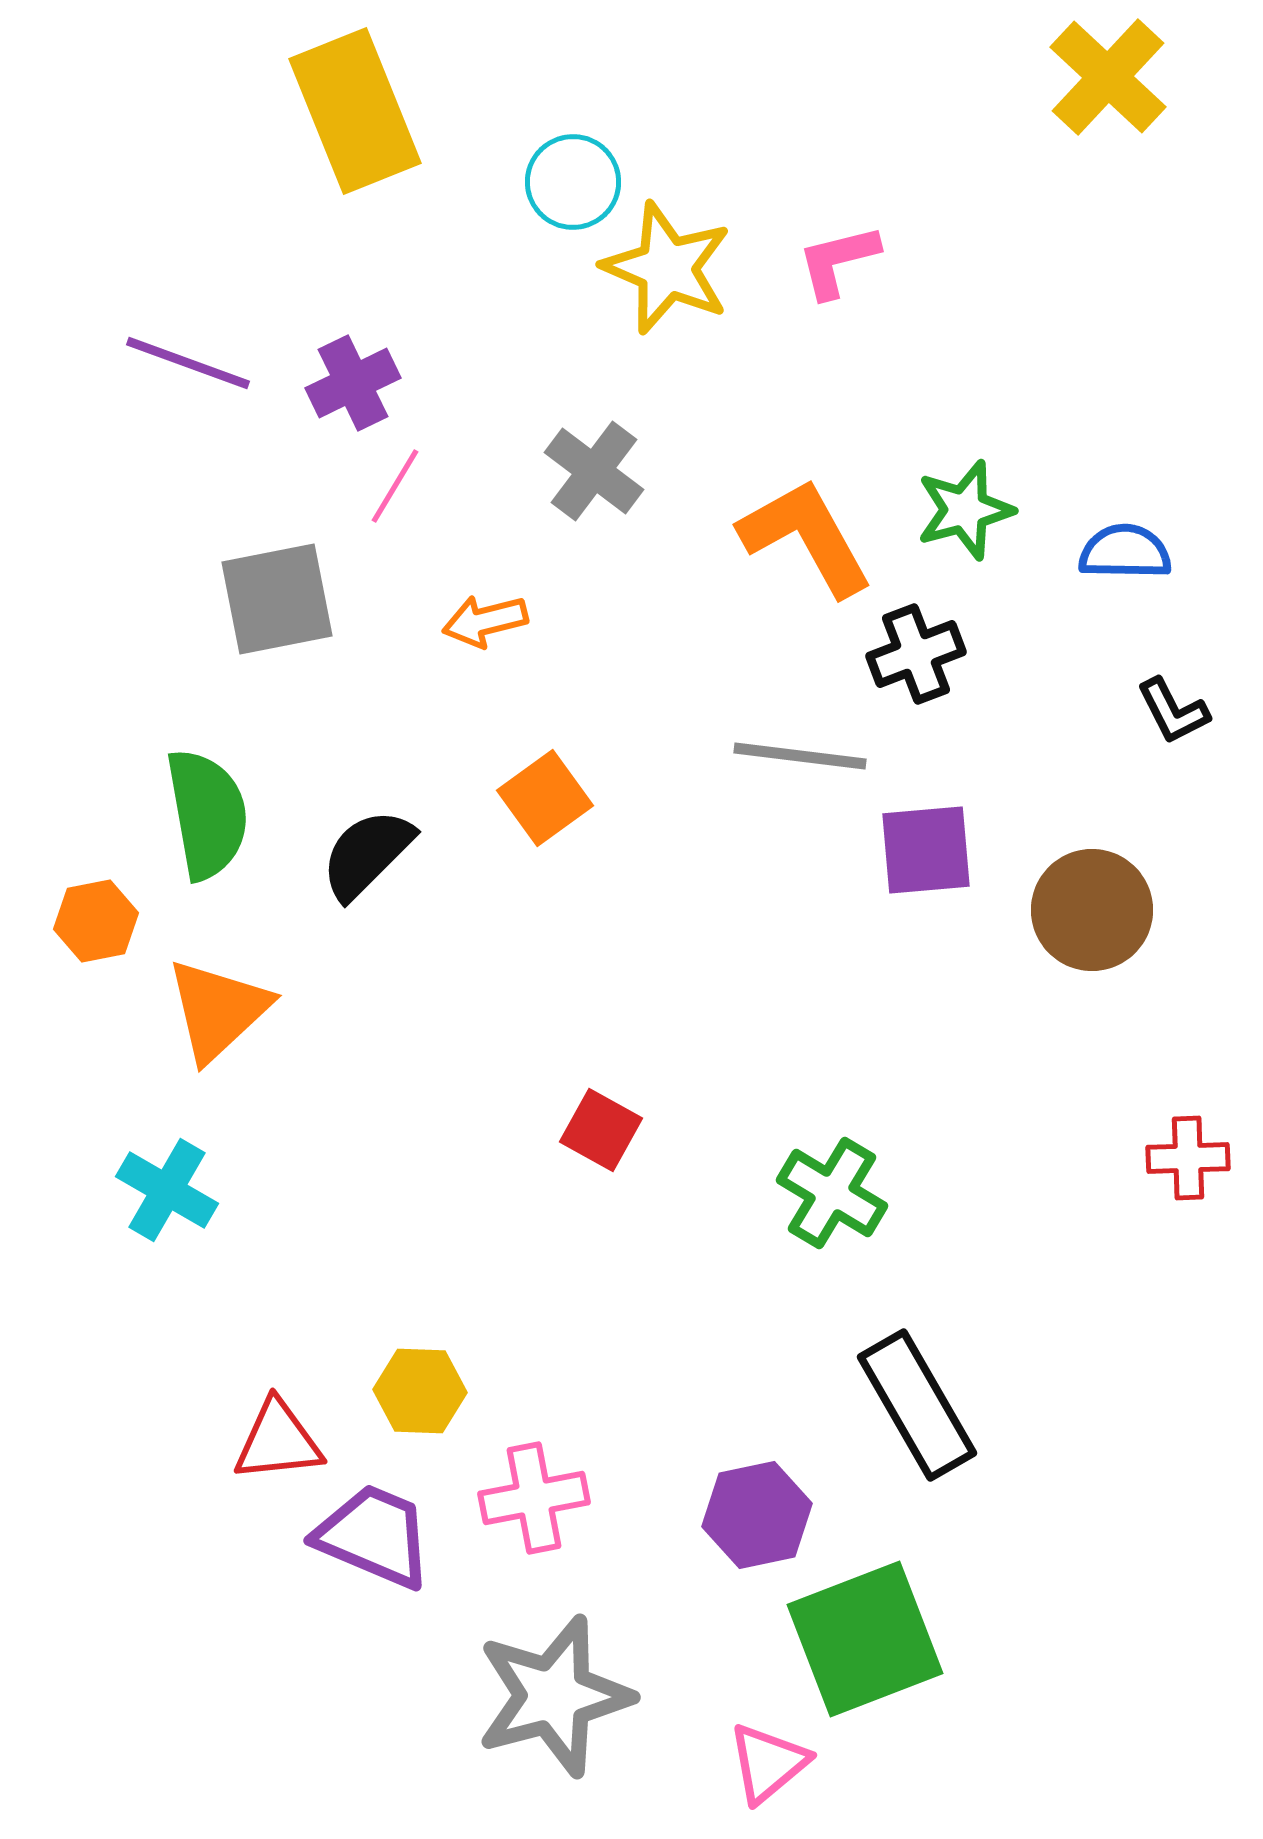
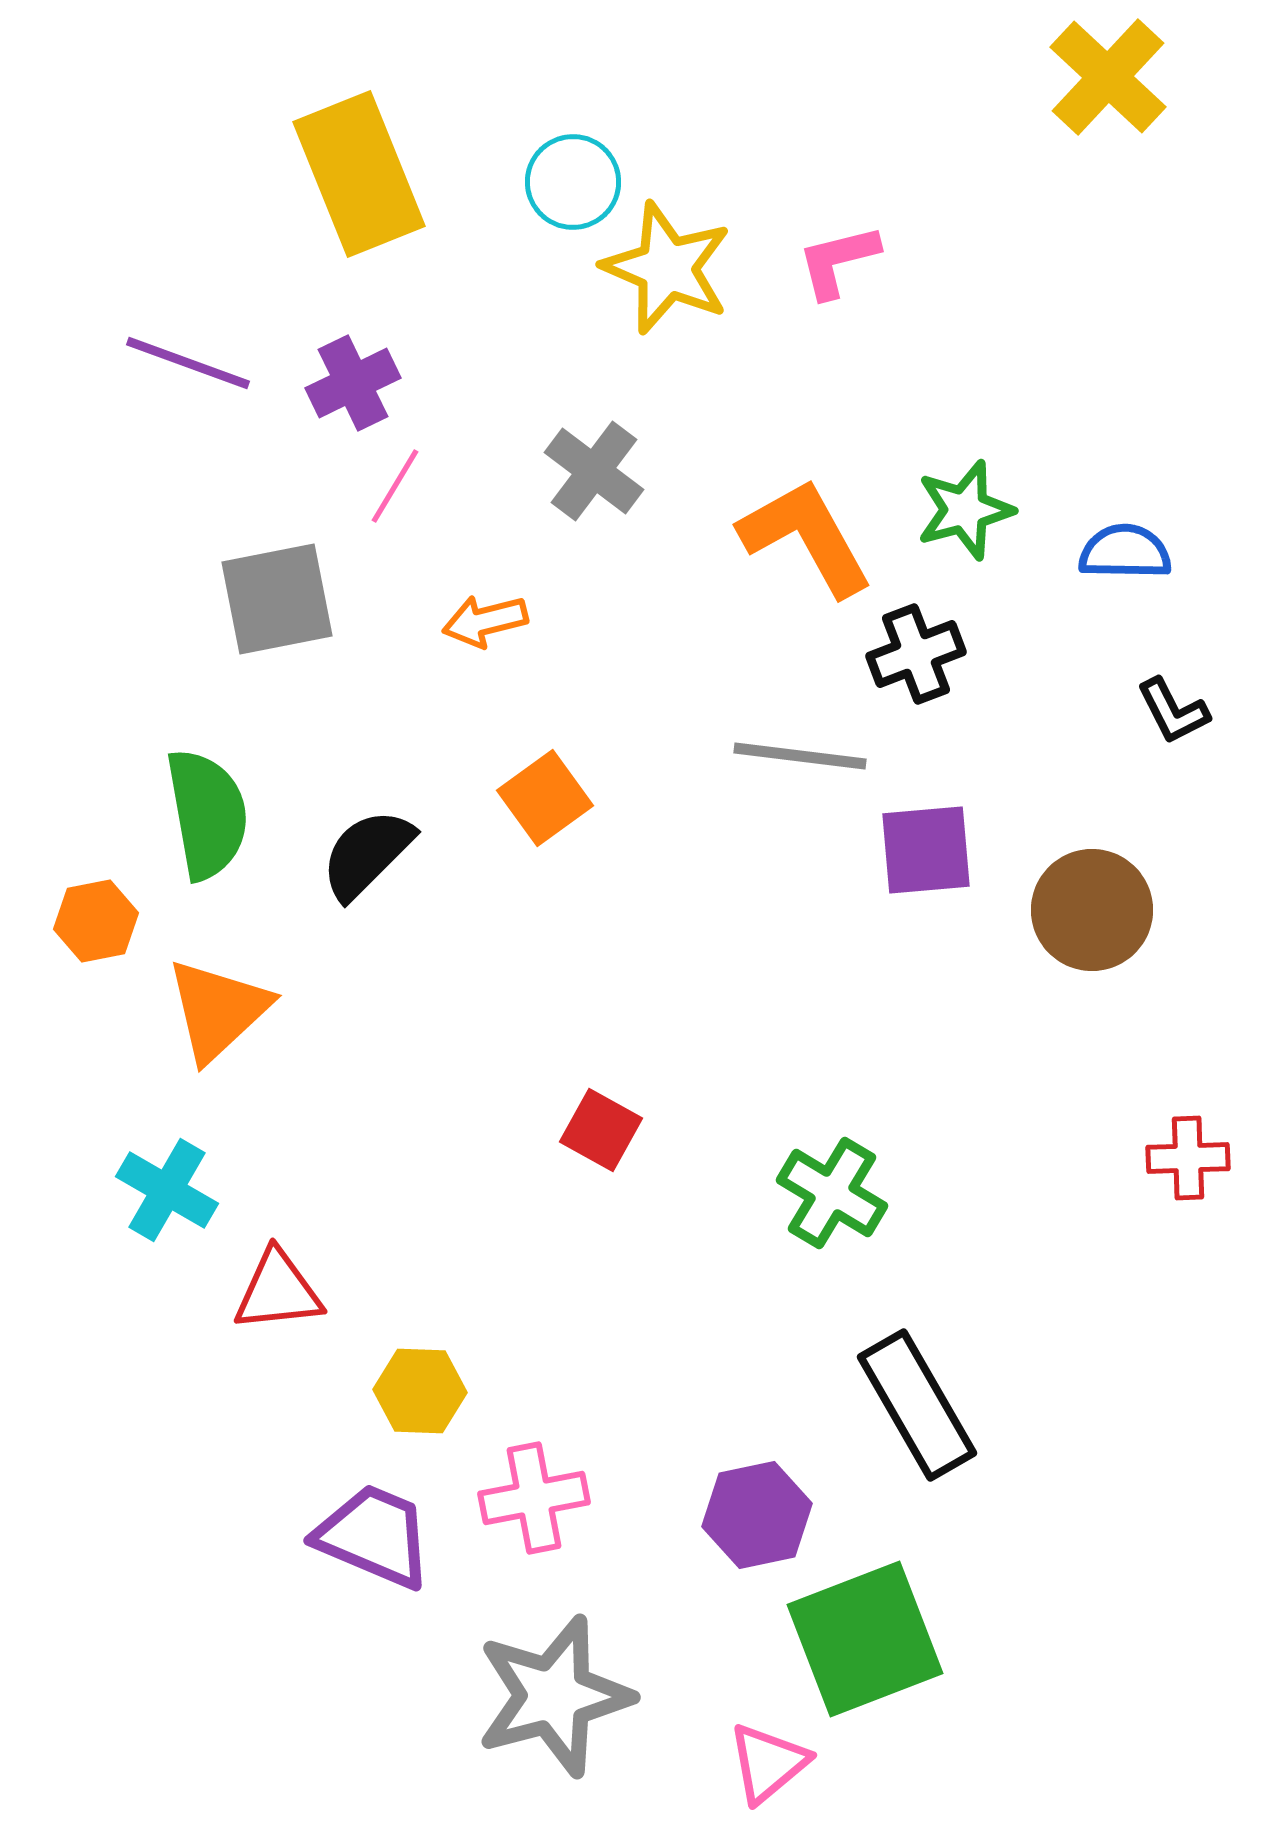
yellow rectangle: moved 4 px right, 63 px down
red triangle: moved 150 px up
